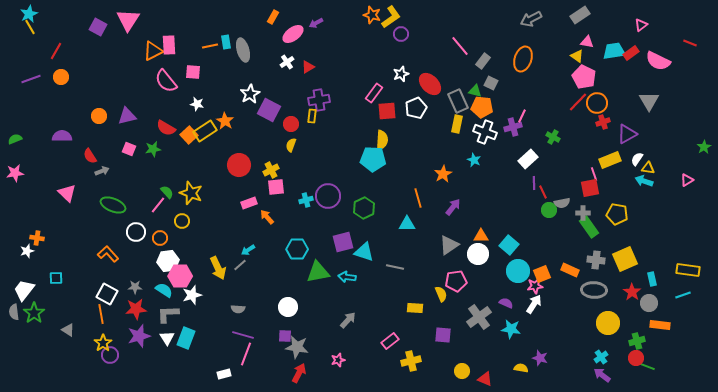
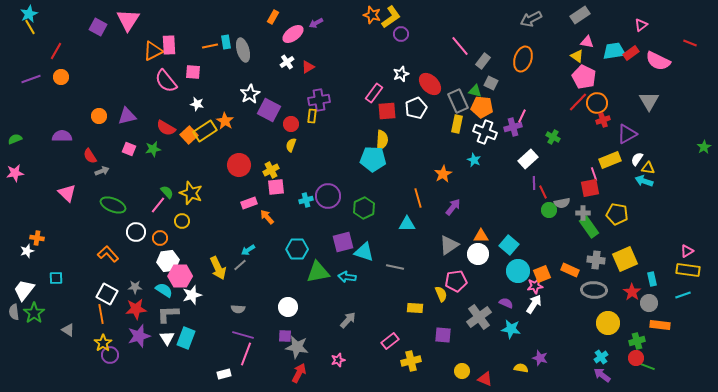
red cross at (603, 122): moved 2 px up
pink triangle at (687, 180): moved 71 px down
